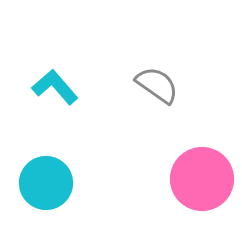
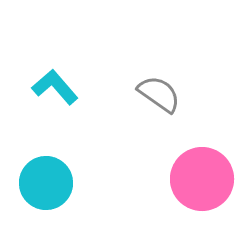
gray semicircle: moved 2 px right, 9 px down
